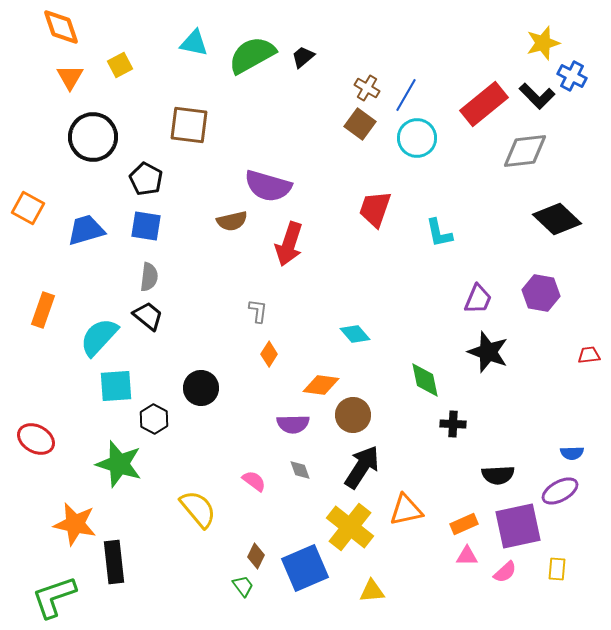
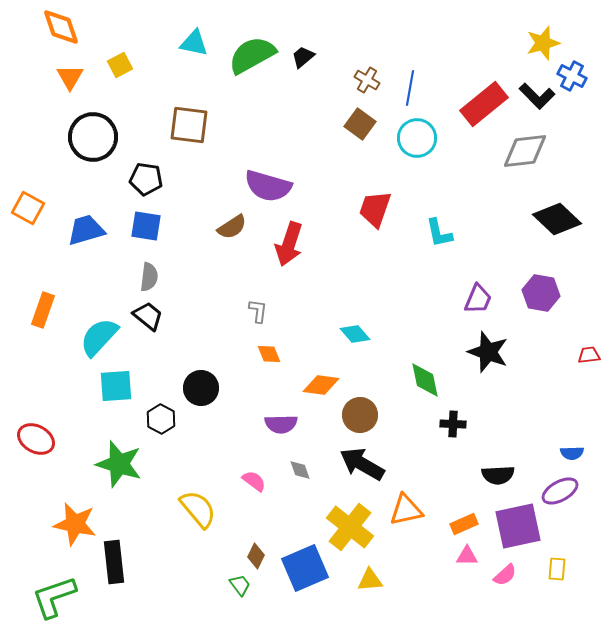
brown cross at (367, 88): moved 8 px up
blue line at (406, 95): moved 4 px right, 7 px up; rotated 20 degrees counterclockwise
black pentagon at (146, 179): rotated 20 degrees counterclockwise
brown semicircle at (232, 221): moved 6 px down; rotated 20 degrees counterclockwise
orange diamond at (269, 354): rotated 55 degrees counterclockwise
brown circle at (353, 415): moved 7 px right
black hexagon at (154, 419): moved 7 px right
purple semicircle at (293, 424): moved 12 px left
black arrow at (362, 467): moved 3 px up; rotated 93 degrees counterclockwise
pink semicircle at (505, 572): moved 3 px down
green trapezoid at (243, 586): moved 3 px left, 1 px up
yellow triangle at (372, 591): moved 2 px left, 11 px up
